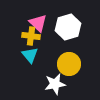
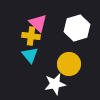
white hexagon: moved 9 px right, 1 px down
